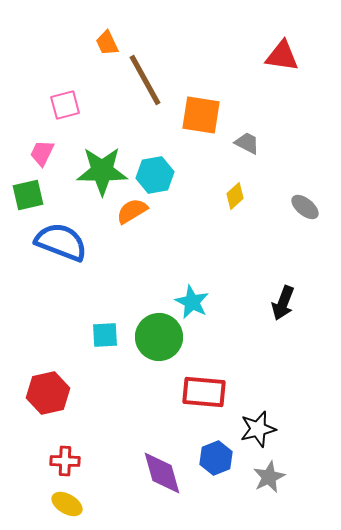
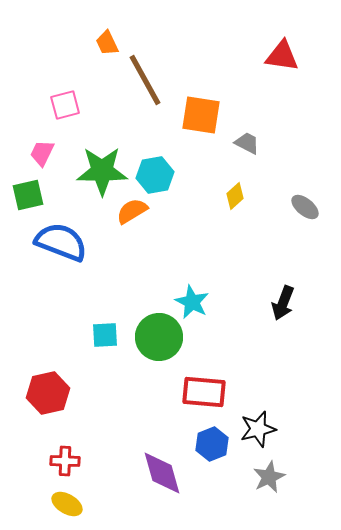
blue hexagon: moved 4 px left, 14 px up
